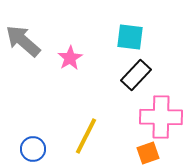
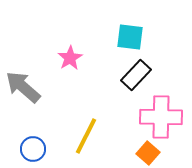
gray arrow: moved 46 px down
orange square: rotated 30 degrees counterclockwise
